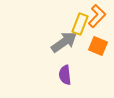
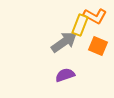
orange L-shape: moved 2 px left; rotated 75 degrees clockwise
yellow rectangle: moved 1 px down
purple semicircle: rotated 78 degrees clockwise
